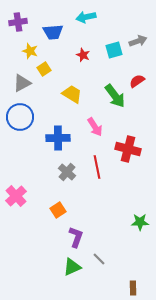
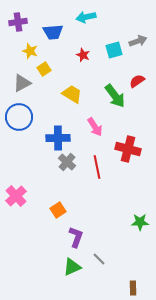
blue circle: moved 1 px left
gray cross: moved 10 px up
